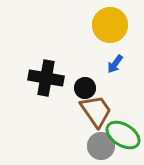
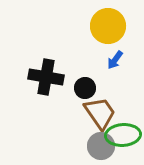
yellow circle: moved 2 px left, 1 px down
blue arrow: moved 4 px up
black cross: moved 1 px up
brown trapezoid: moved 4 px right, 2 px down
green ellipse: rotated 36 degrees counterclockwise
